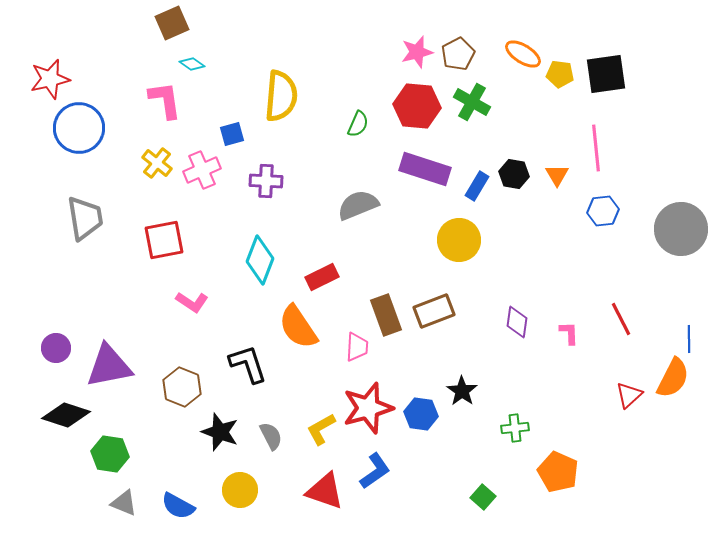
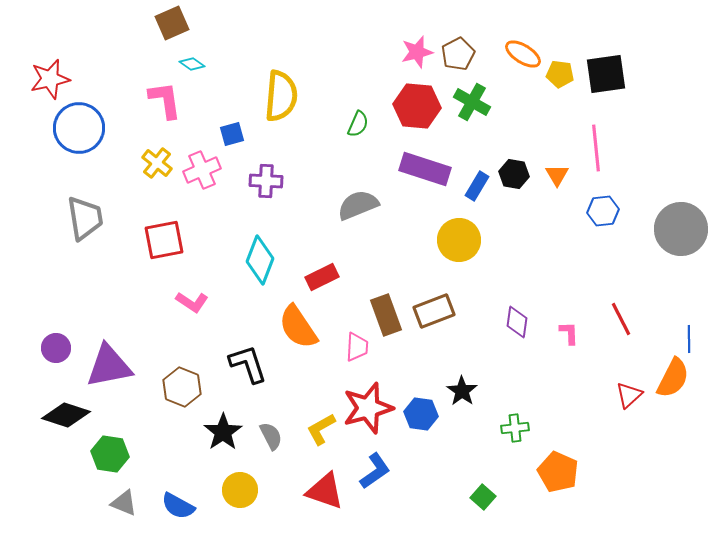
black star at (220, 432): moved 3 px right; rotated 18 degrees clockwise
